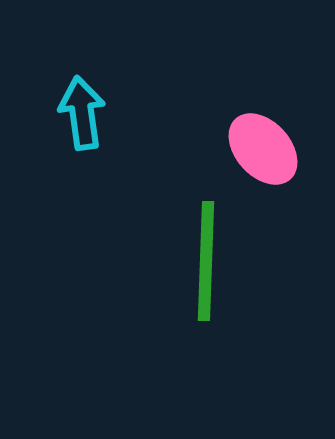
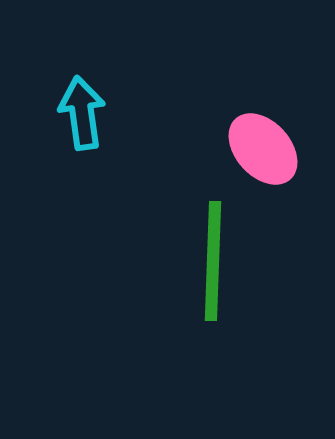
green line: moved 7 px right
